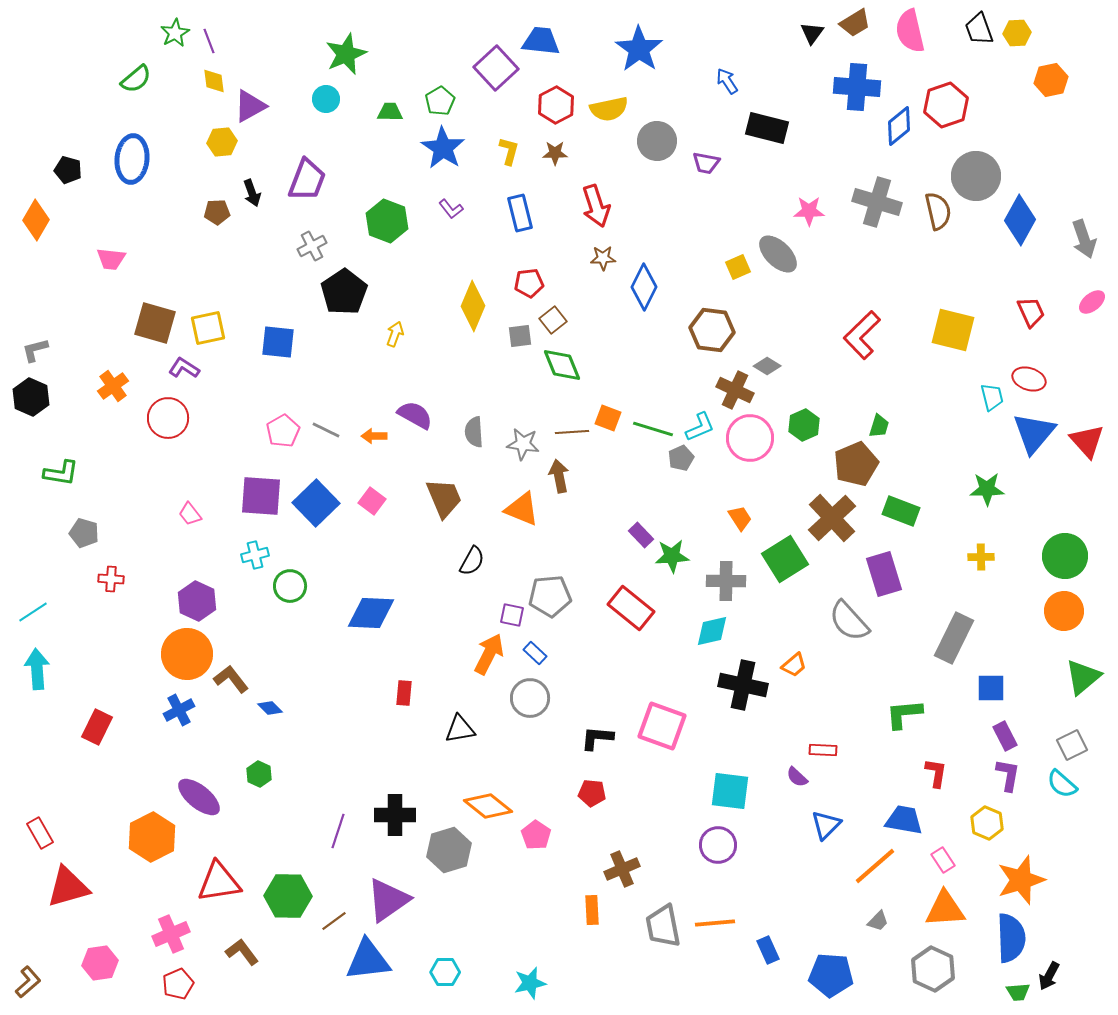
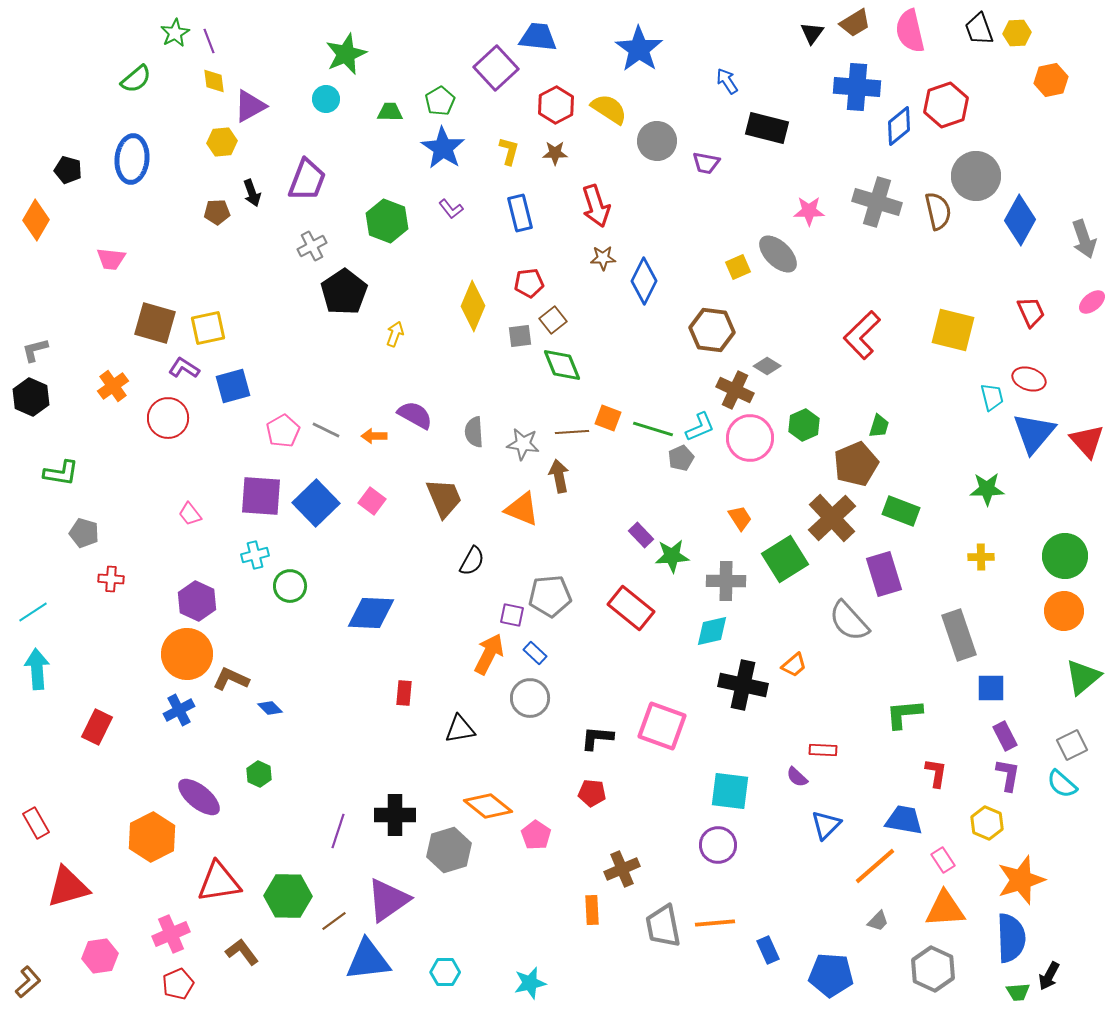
blue trapezoid at (541, 41): moved 3 px left, 4 px up
yellow semicircle at (609, 109): rotated 135 degrees counterclockwise
blue diamond at (644, 287): moved 6 px up
blue square at (278, 342): moved 45 px left, 44 px down; rotated 21 degrees counterclockwise
gray rectangle at (954, 638): moved 5 px right, 3 px up; rotated 45 degrees counterclockwise
brown L-shape at (231, 679): rotated 27 degrees counterclockwise
red rectangle at (40, 833): moved 4 px left, 10 px up
pink hexagon at (100, 963): moved 7 px up
